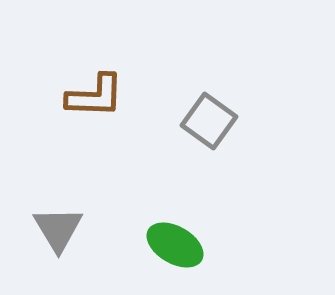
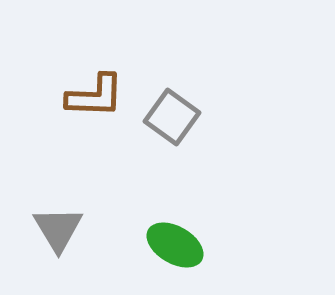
gray square: moved 37 px left, 4 px up
